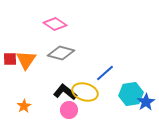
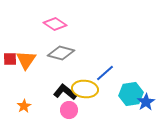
yellow ellipse: moved 3 px up; rotated 10 degrees counterclockwise
